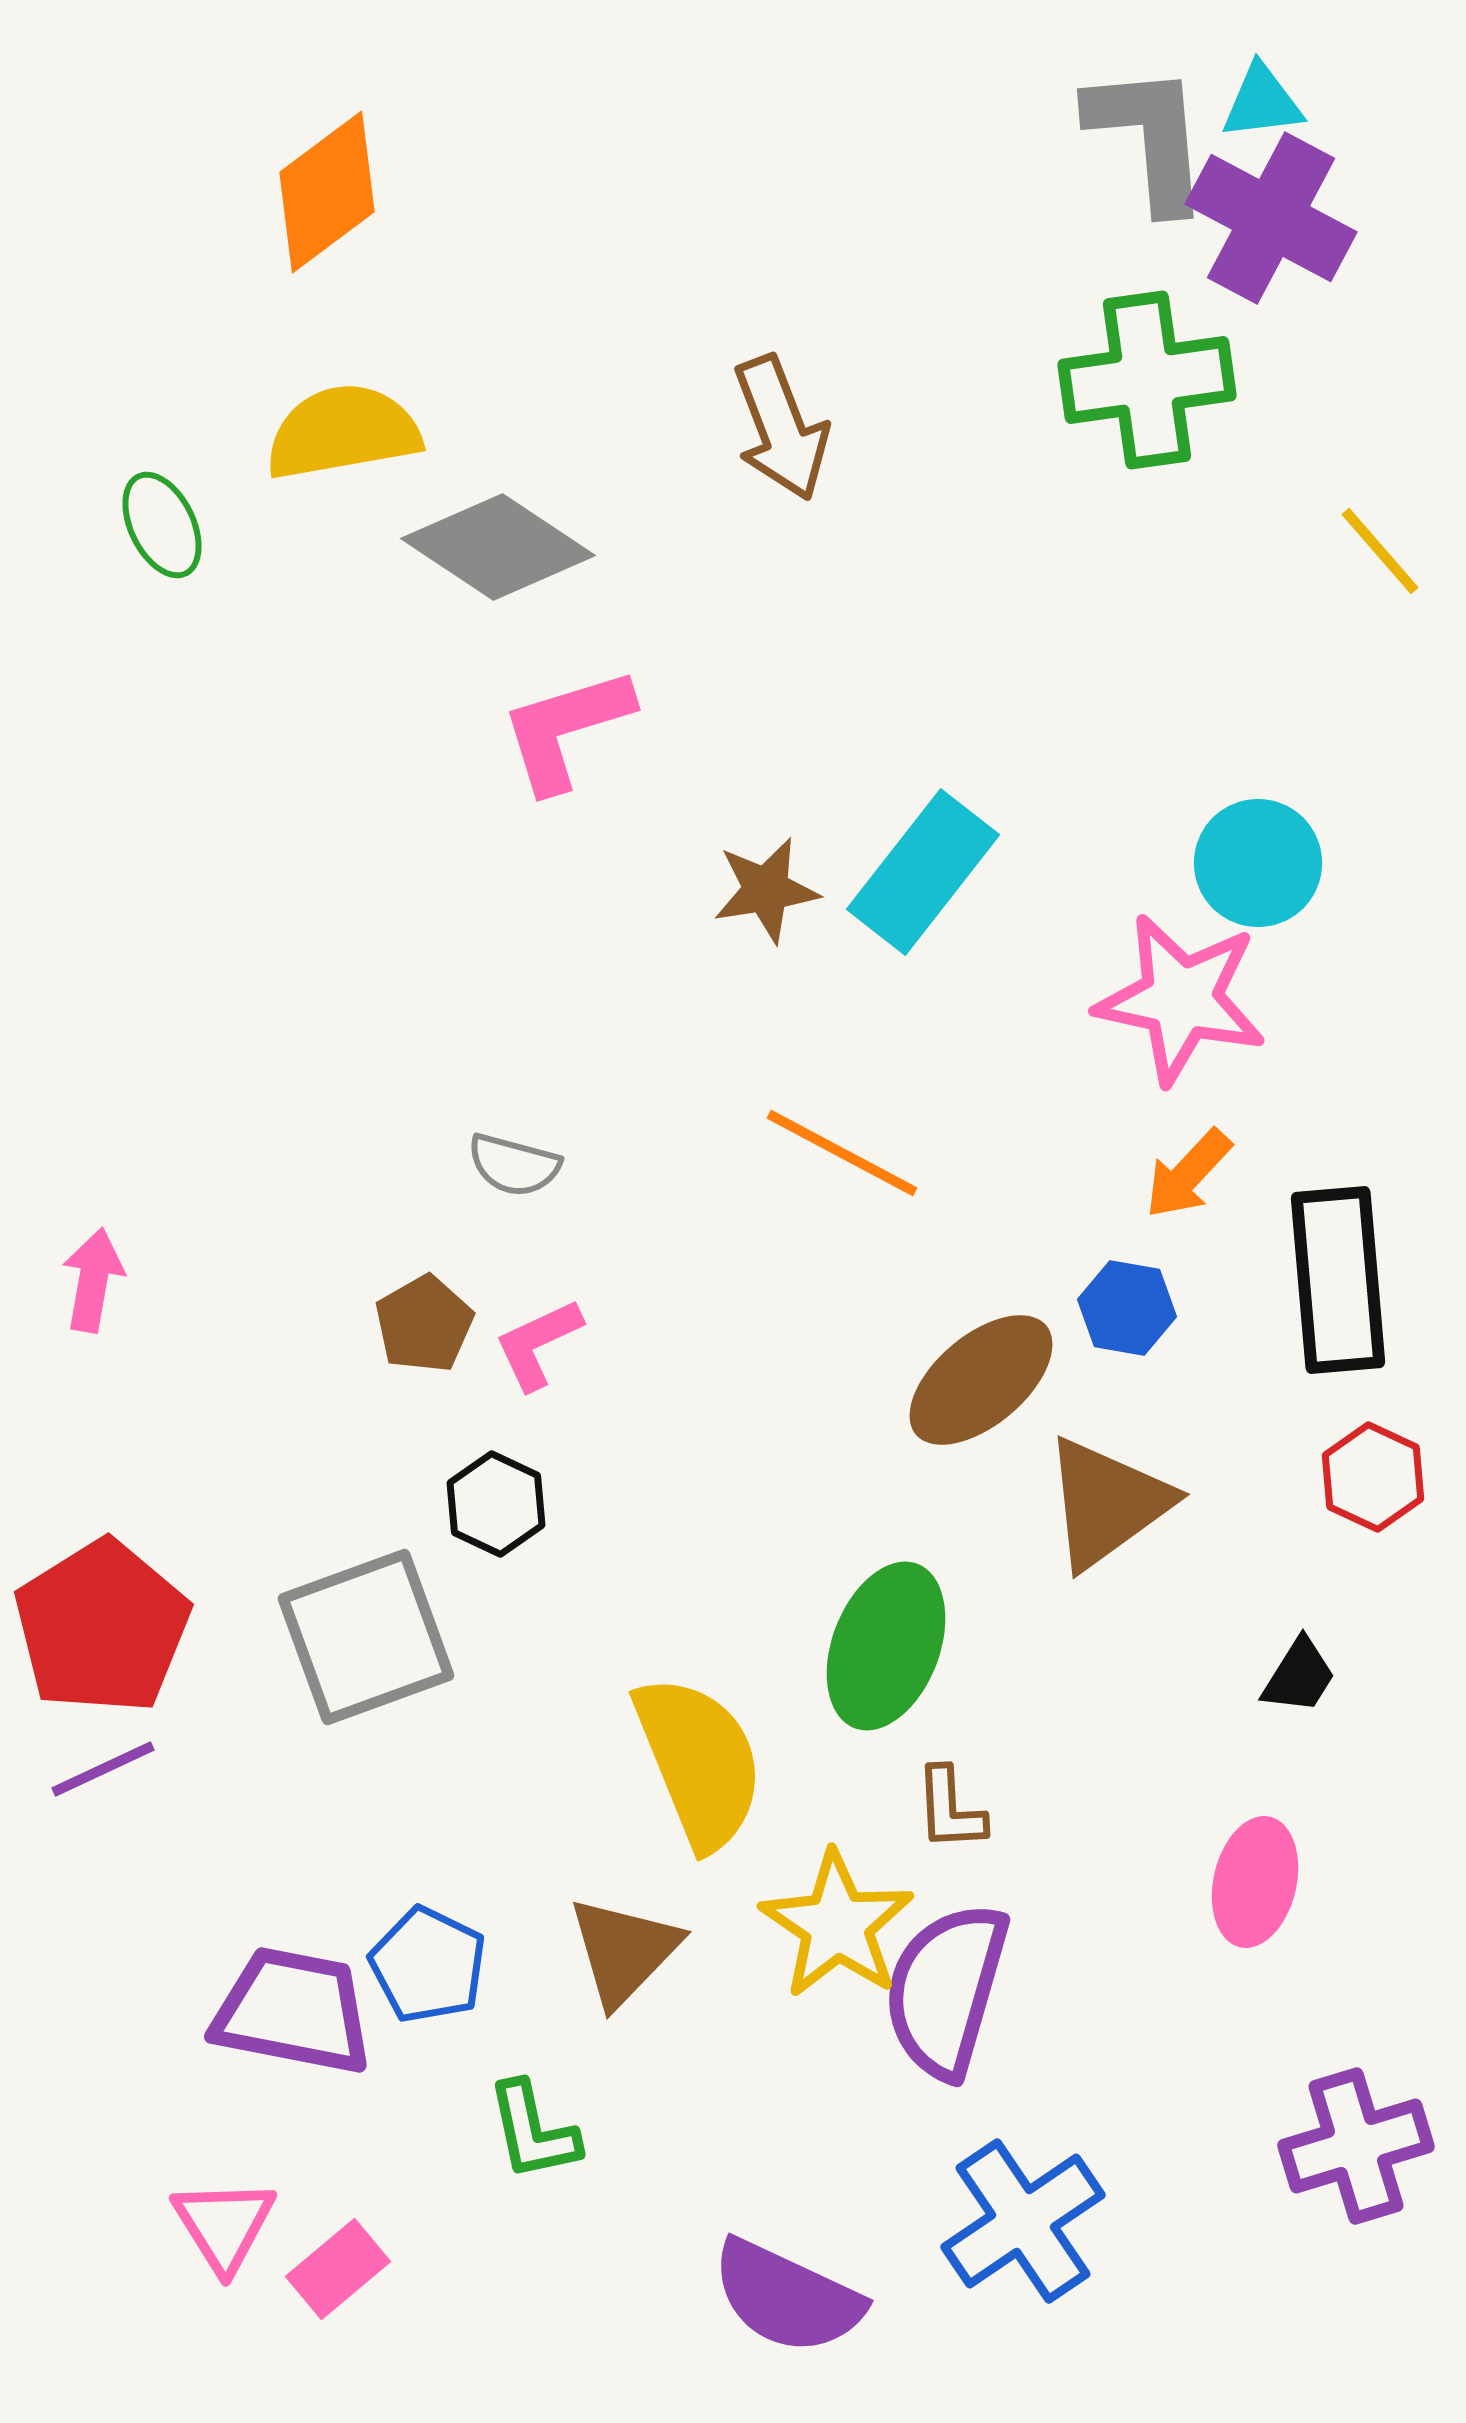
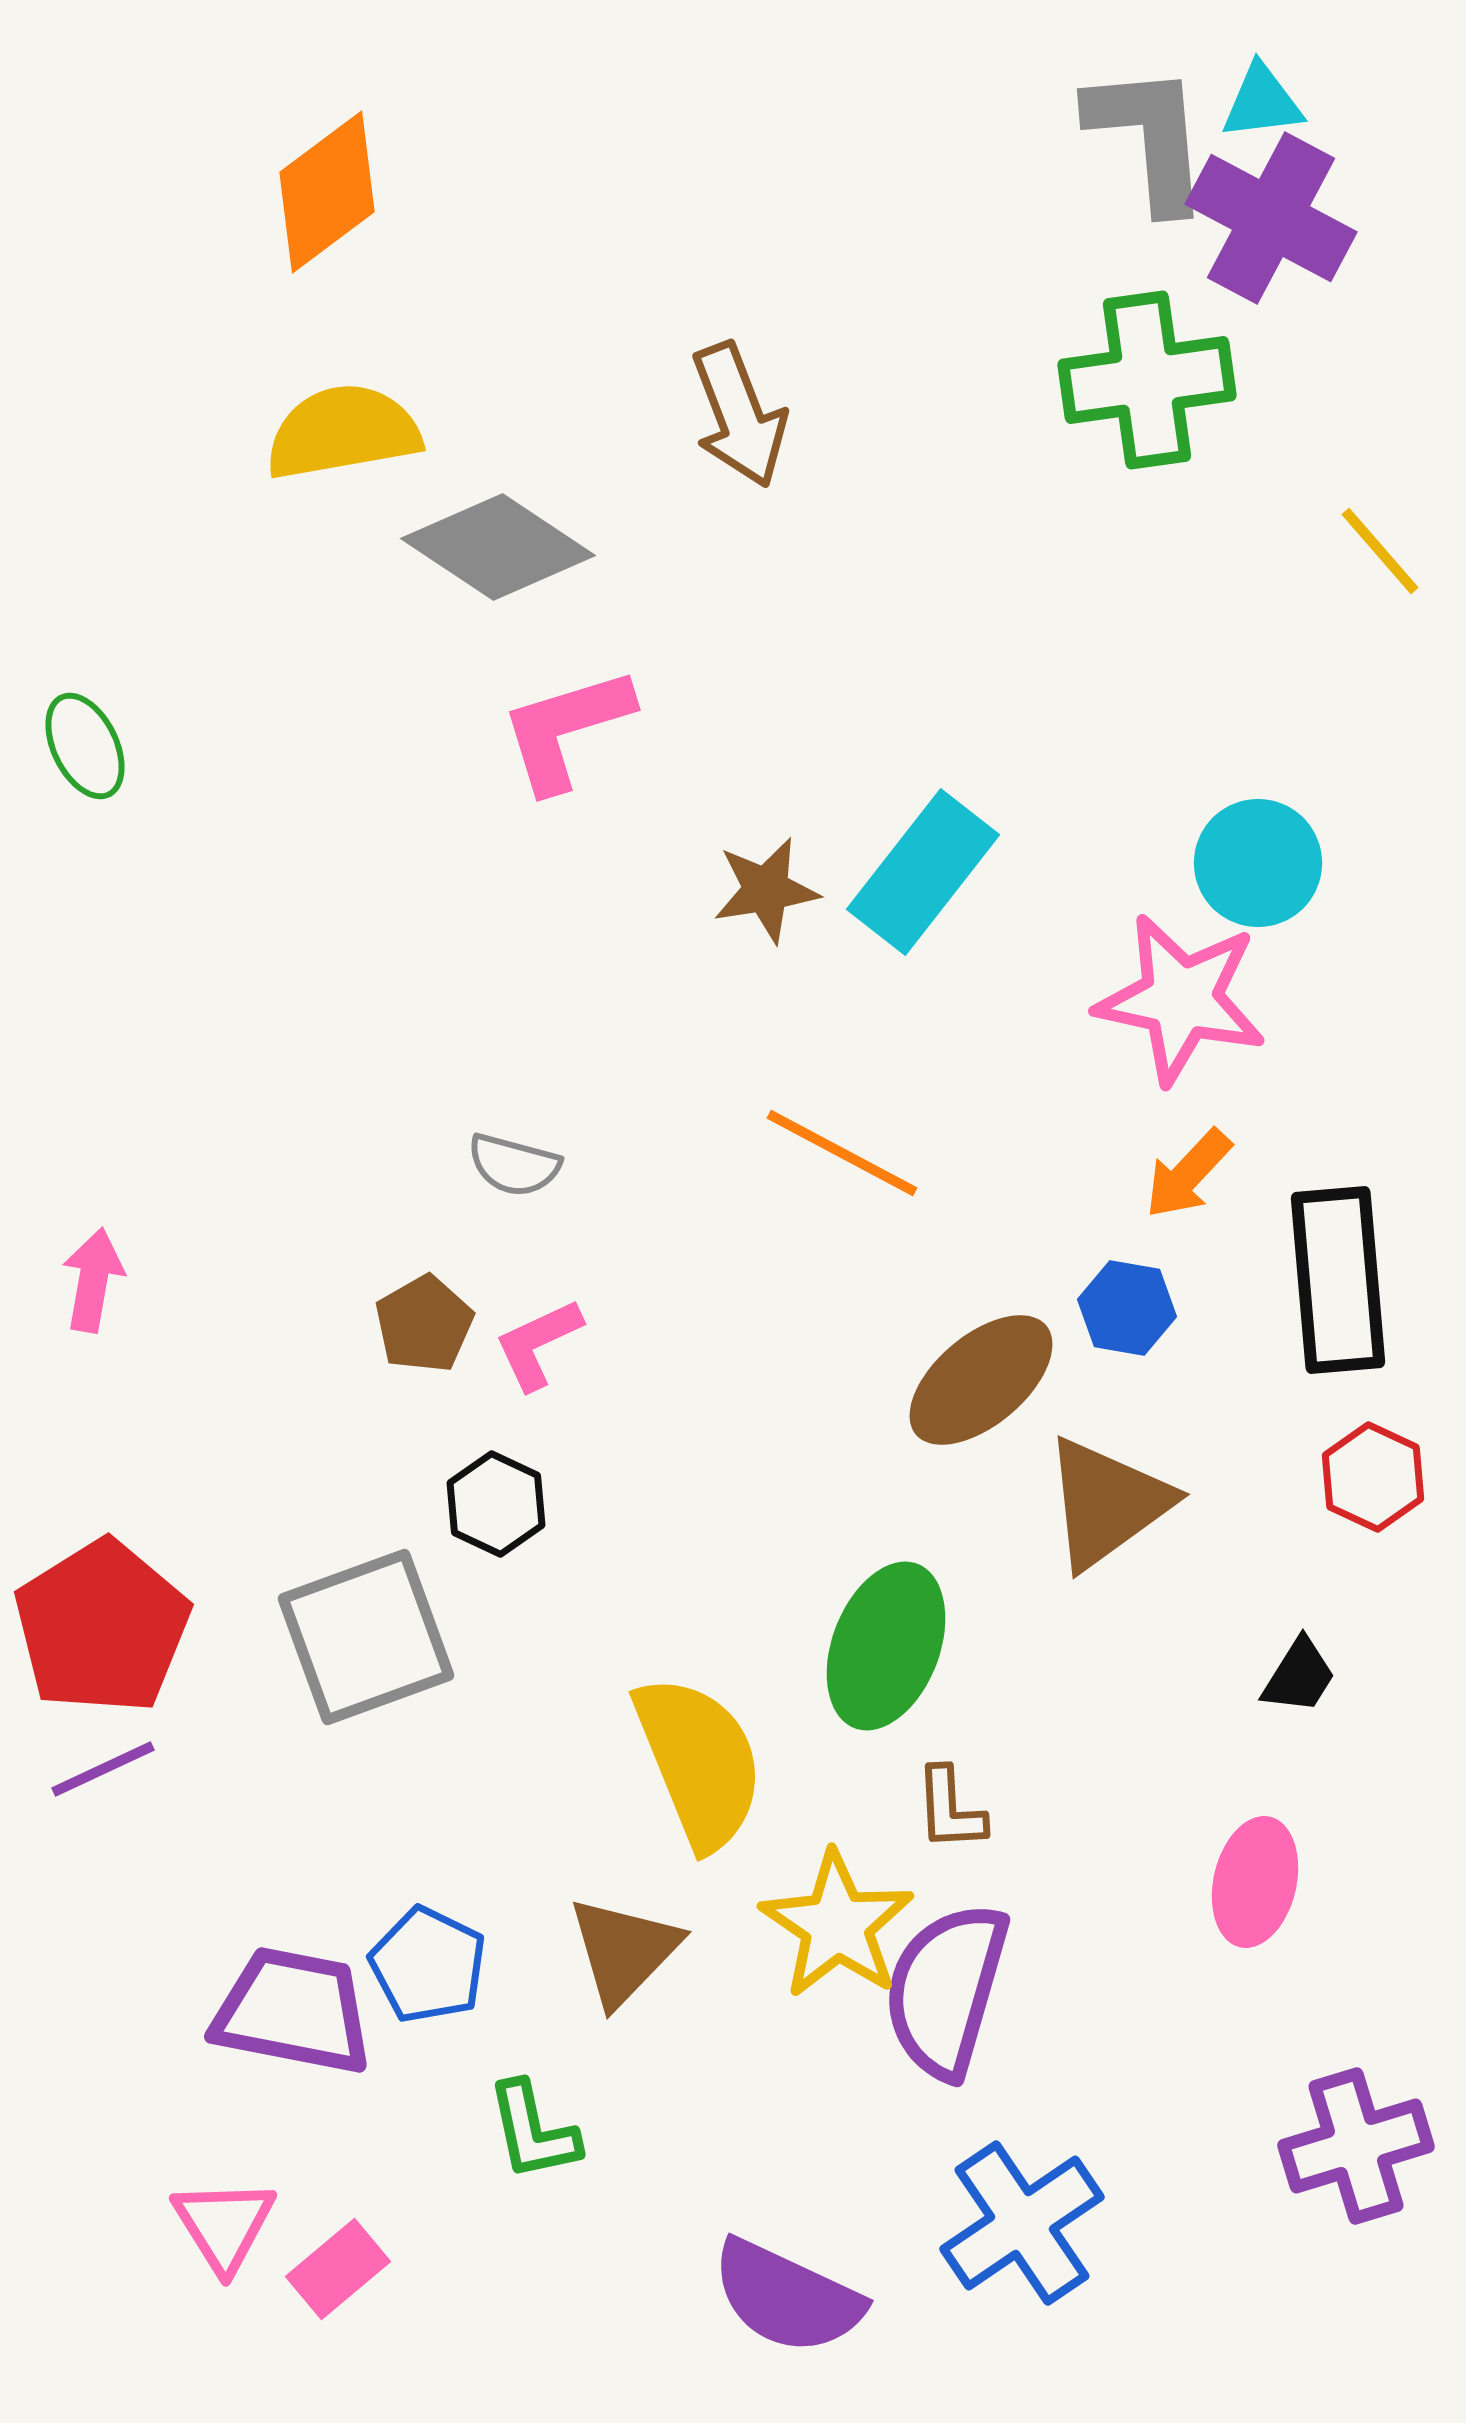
brown arrow at (781, 428): moved 42 px left, 13 px up
green ellipse at (162, 525): moved 77 px left, 221 px down
blue cross at (1023, 2221): moved 1 px left, 2 px down
